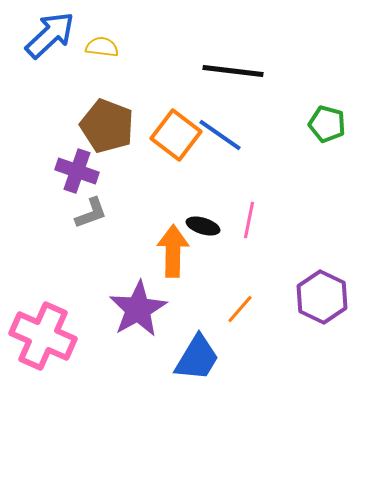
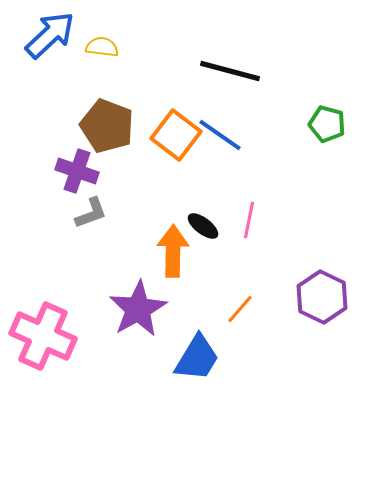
black line: moved 3 px left; rotated 8 degrees clockwise
black ellipse: rotated 20 degrees clockwise
